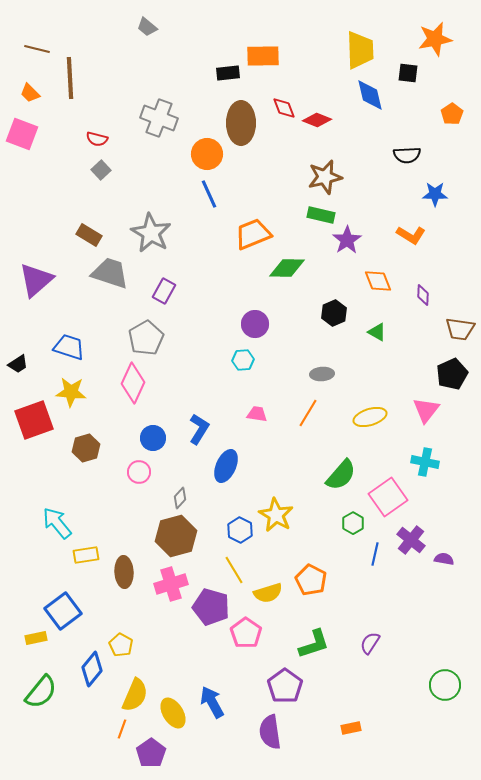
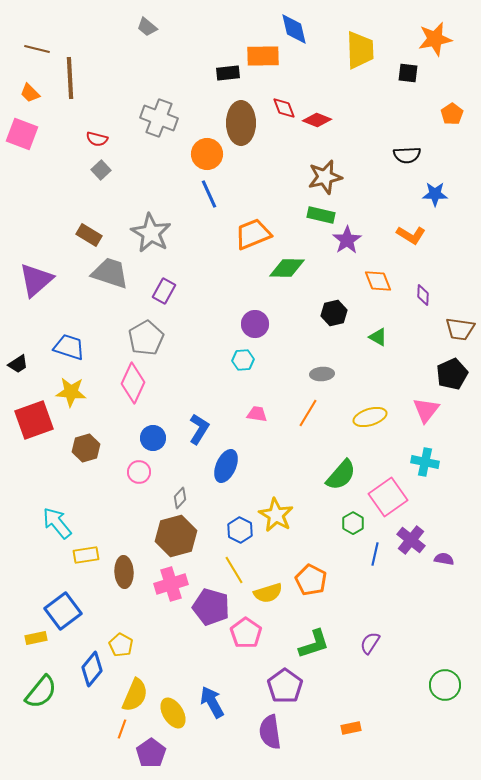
blue diamond at (370, 95): moved 76 px left, 66 px up
black hexagon at (334, 313): rotated 10 degrees clockwise
green triangle at (377, 332): moved 1 px right, 5 px down
